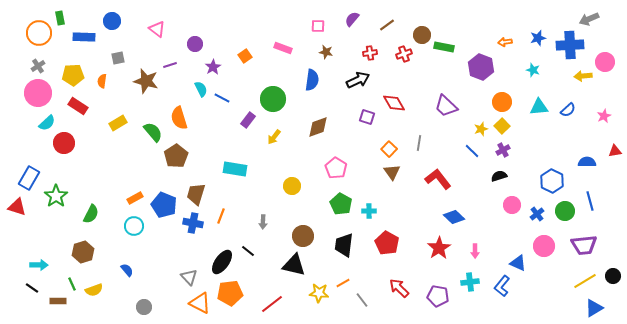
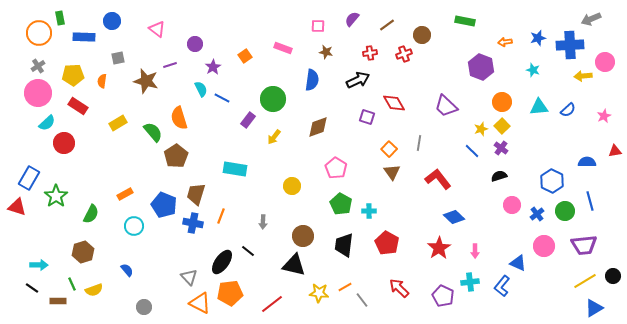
gray arrow at (589, 19): moved 2 px right
green rectangle at (444, 47): moved 21 px right, 26 px up
purple cross at (503, 150): moved 2 px left, 2 px up; rotated 24 degrees counterclockwise
orange rectangle at (135, 198): moved 10 px left, 4 px up
orange line at (343, 283): moved 2 px right, 4 px down
purple pentagon at (438, 296): moved 5 px right; rotated 15 degrees clockwise
